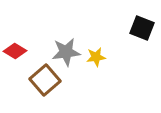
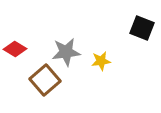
red diamond: moved 2 px up
yellow star: moved 5 px right, 4 px down
